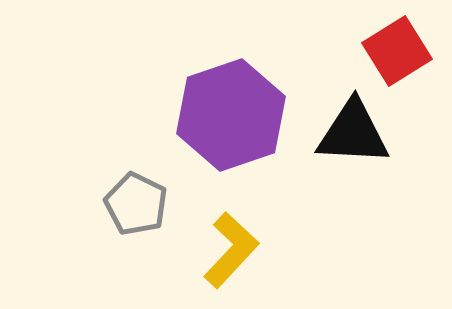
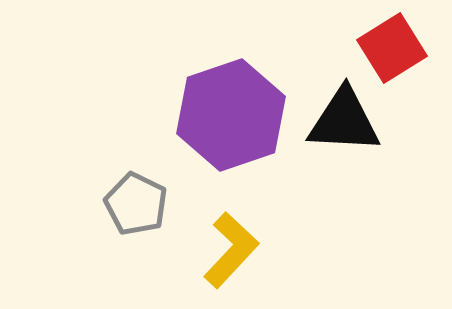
red square: moved 5 px left, 3 px up
black triangle: moved 9 px left, 12 px up
